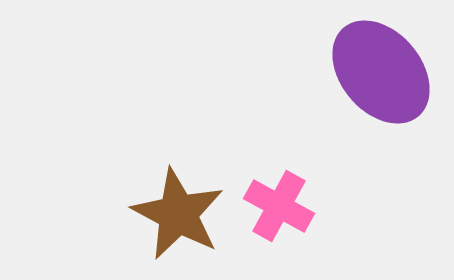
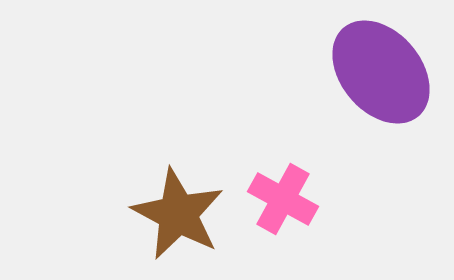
pink cross: moved 4 px right, 7 px up
